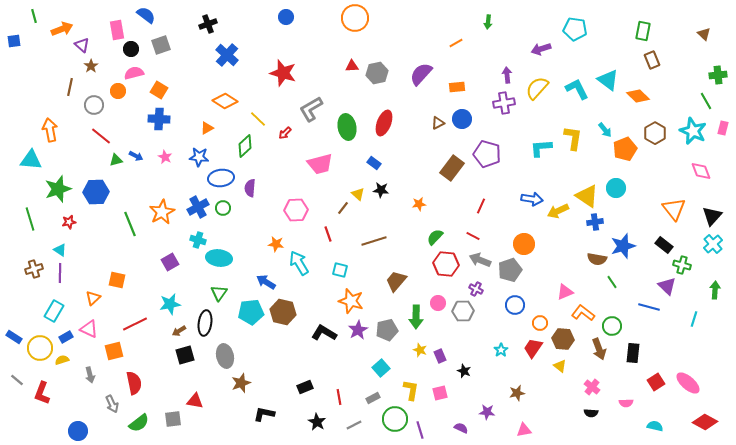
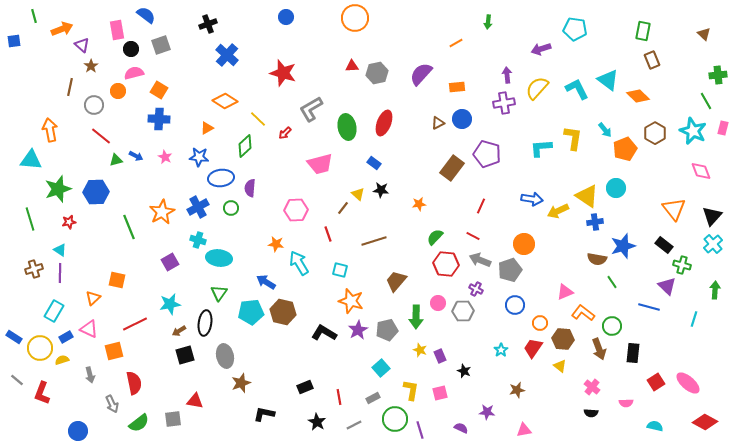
green circle at (223, 208): moved 8 px right
green line at (130, 224): moved 1 px left, 3 px down
brown star at (517, 393): moved 3 px up
